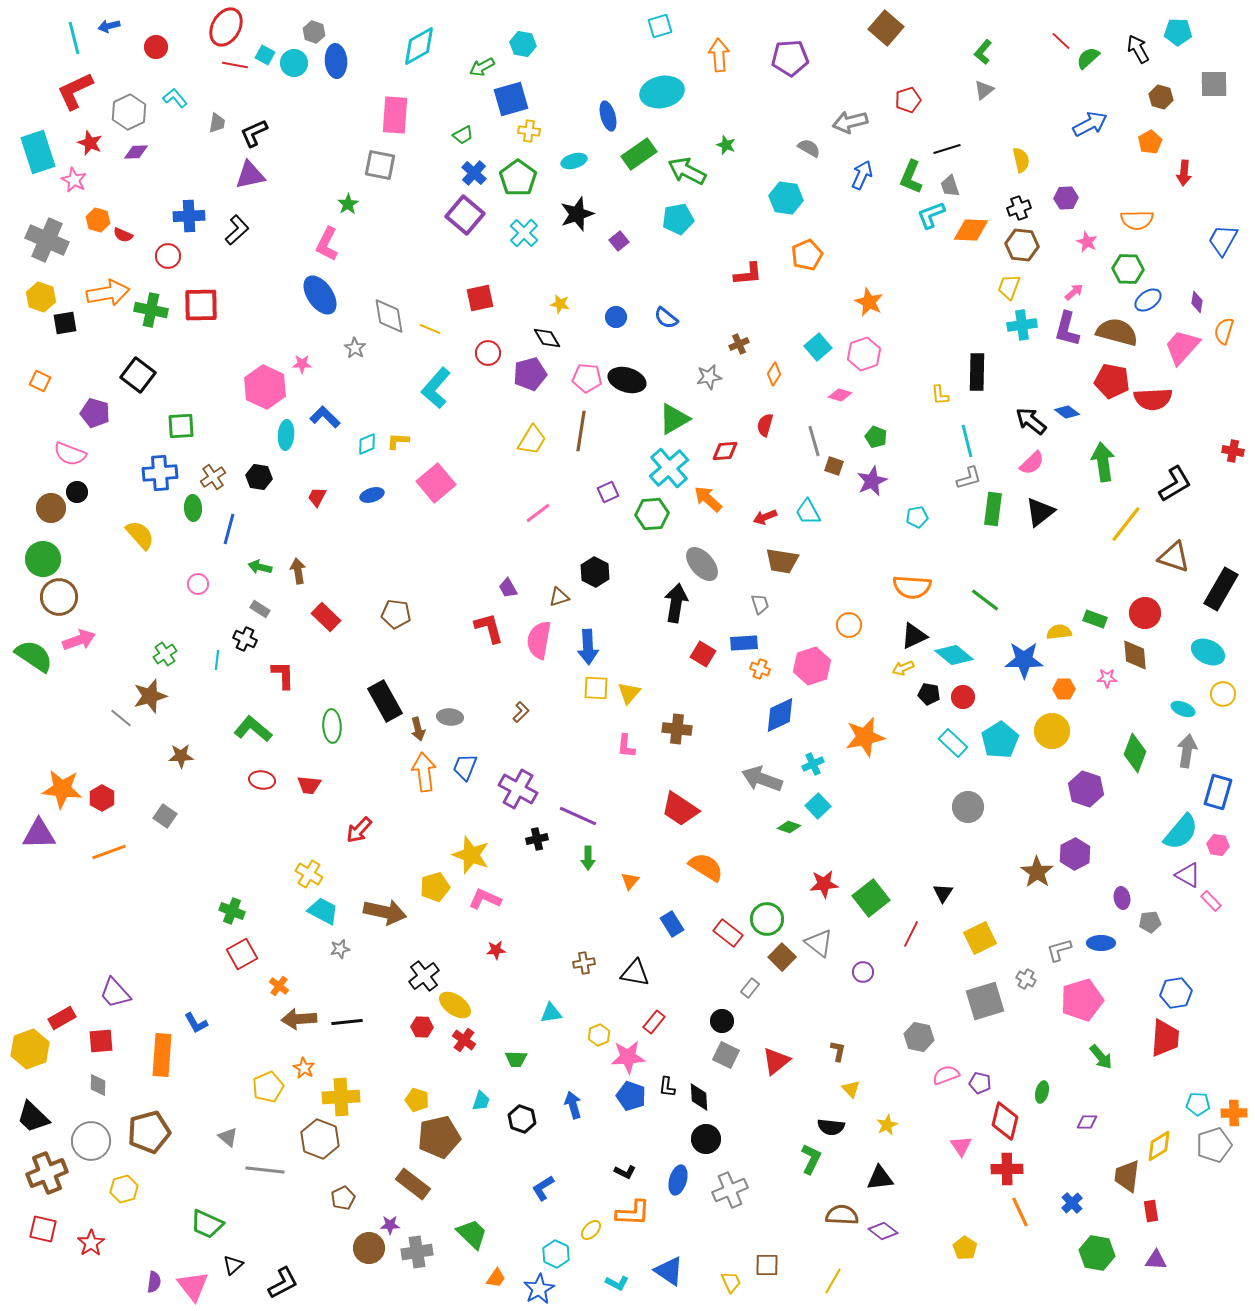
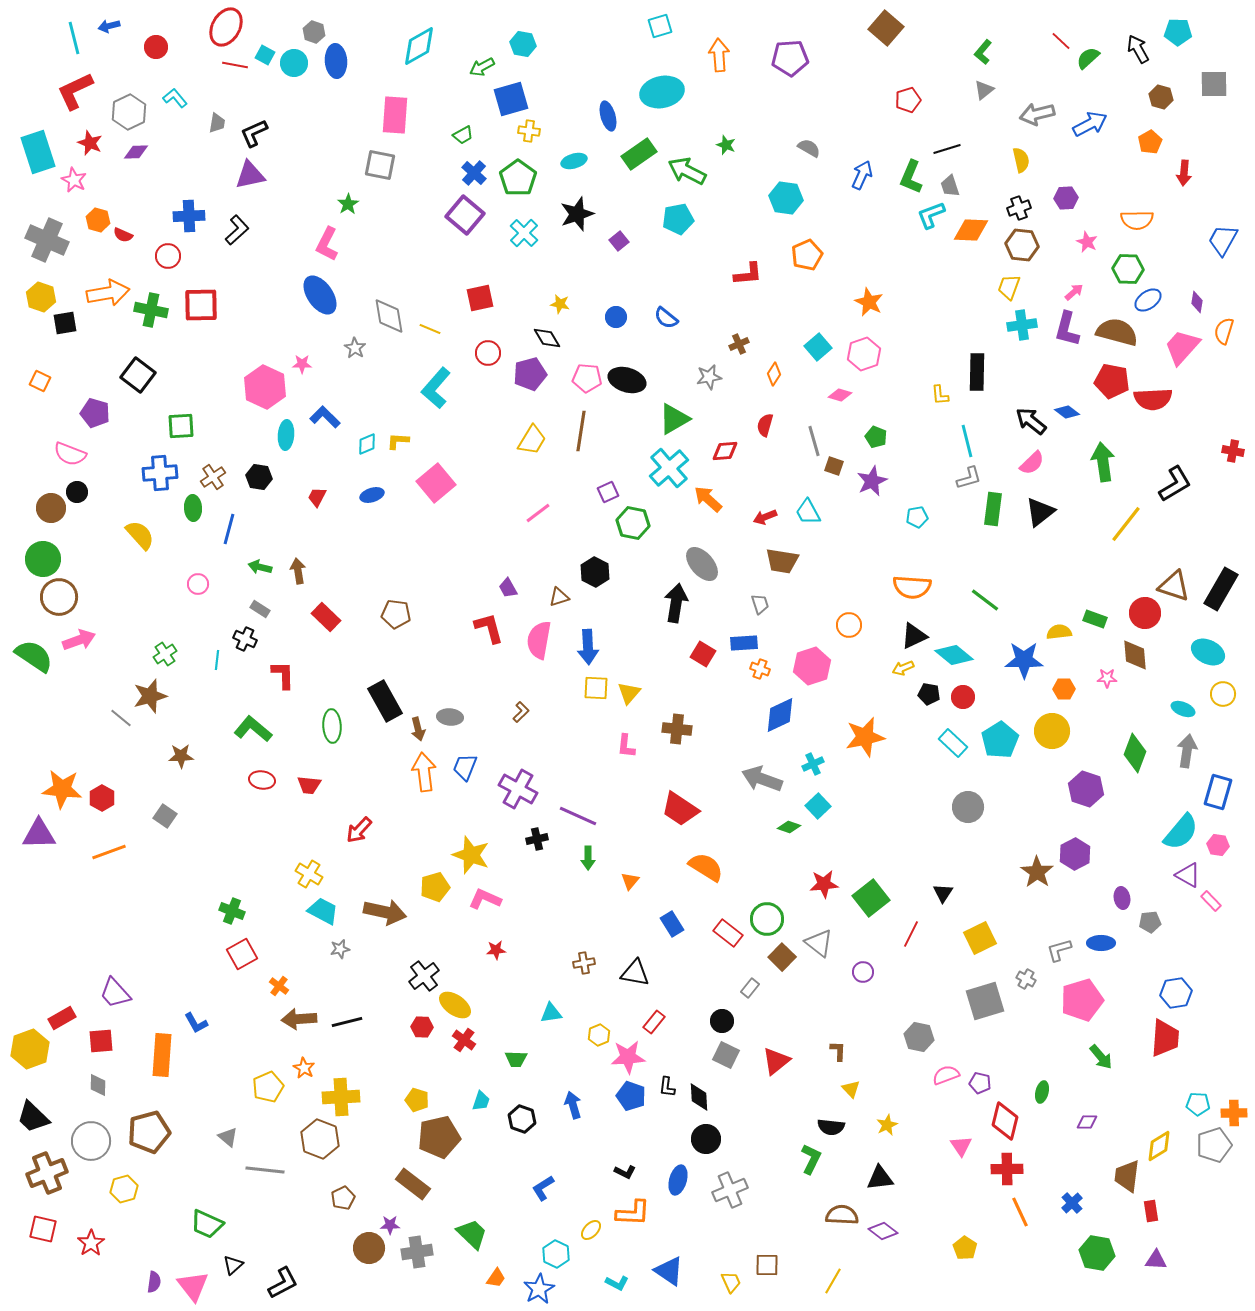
gray arrow at (850, 122): moved 187 px right, 8 px up
green hexagon at (652, 514): moved 19 px left, 9 px down; rotated 16 degrees clockwise
brown triangle at (1174, 557): moved 29 px down
black line at (347, 1022): rotated 8 degrees counterclockwise
brown L-shape at (838, 1051): rotated 10 degrees counterclockwise
